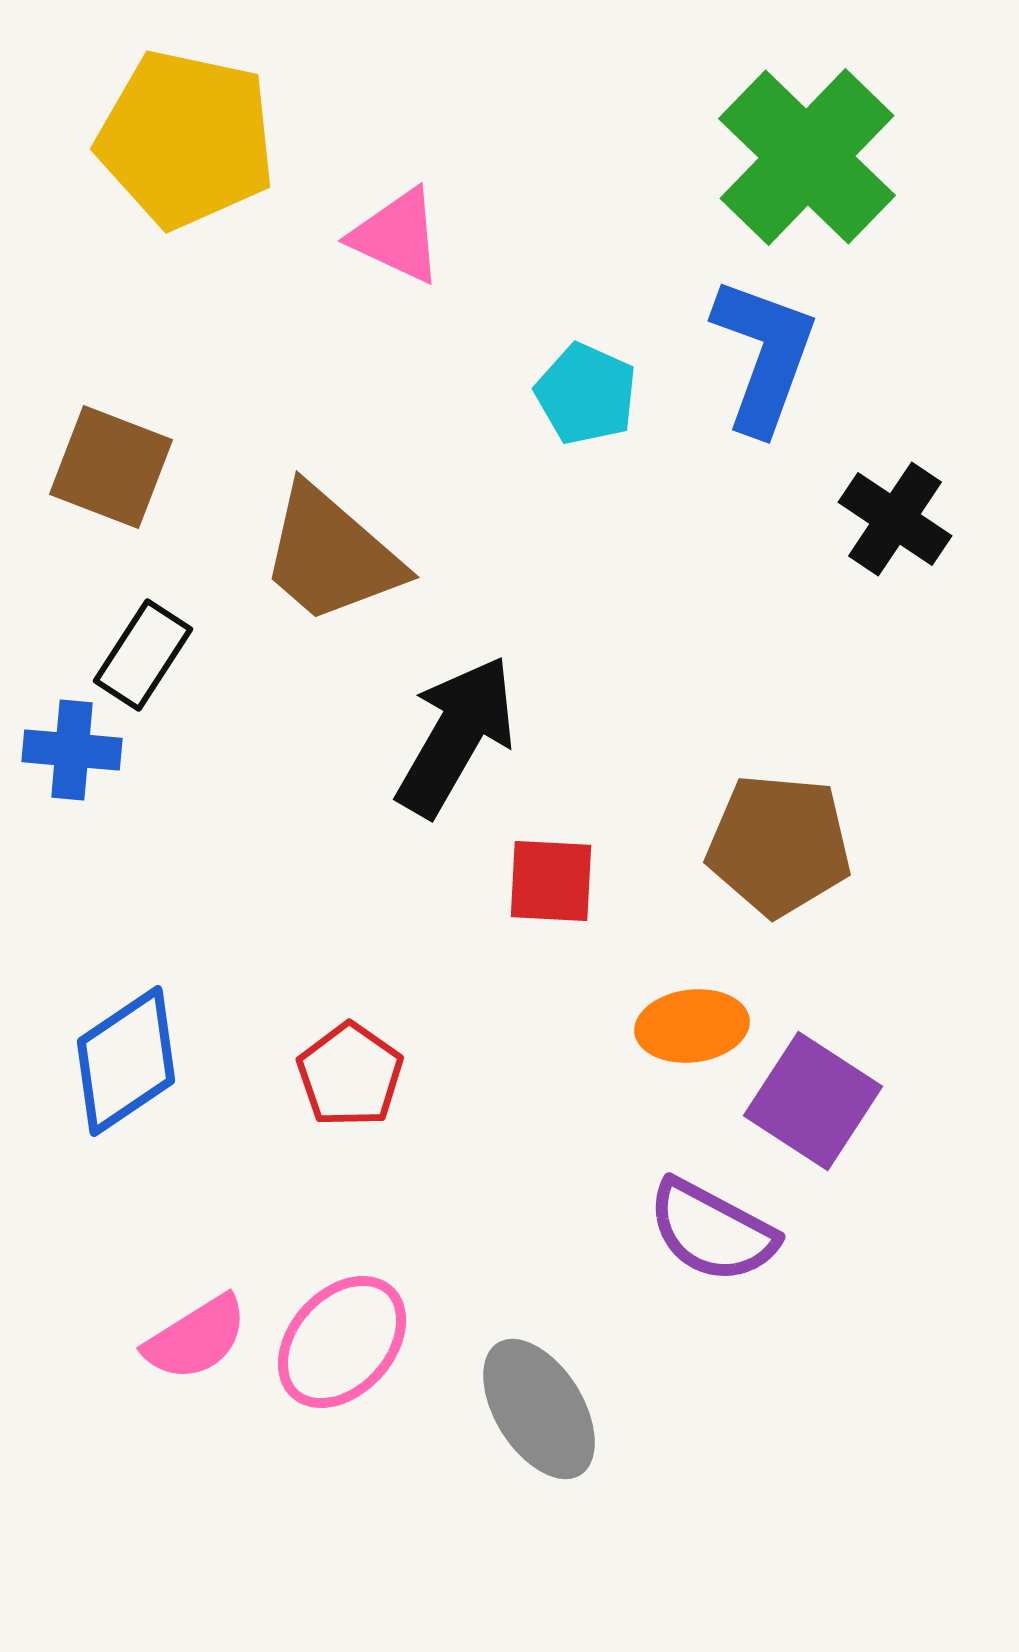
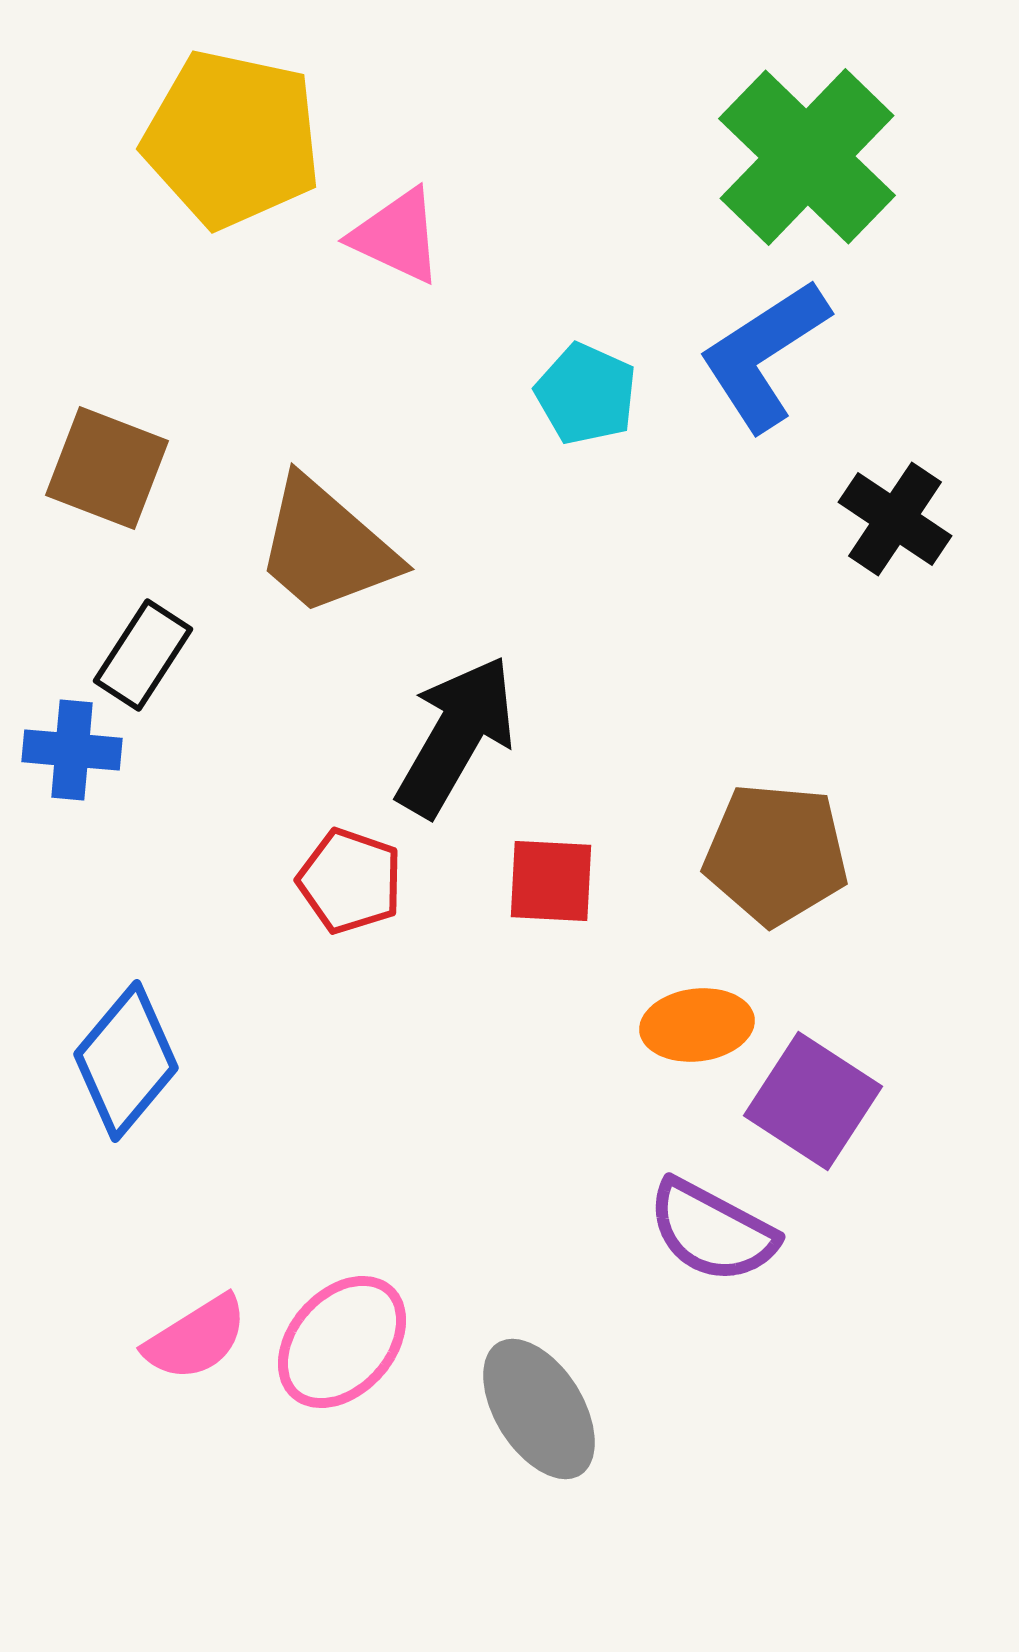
yellow pentagon: moved 46 px right
blue L-shape: rotated 143 degrees counterclockwise
brown square: moved 4 px left, 1 px down
brown trapezoid: moved 5 px left, 8 px up
brown pentagon: moved 3 px left, 9 px down
orange ellipse: moved 5 px right, 1 px up
blue diamond: rotated 16 degrees counterclockwise
red pentagon: moved 194 px up; rotated 16 degrees counterclockwise
